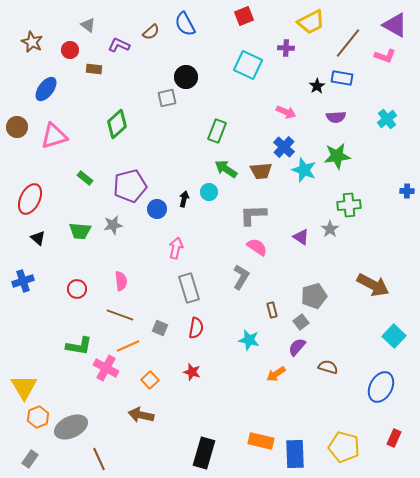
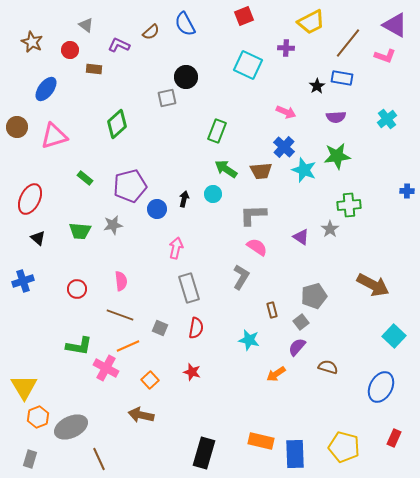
gray triangle at (88, 25): moved 2 px left
cyan circle at (209, 192): moved 4 px right, 2 px down
gray rectangle at (30, 459): rotated 18 degrees counterclockwise
